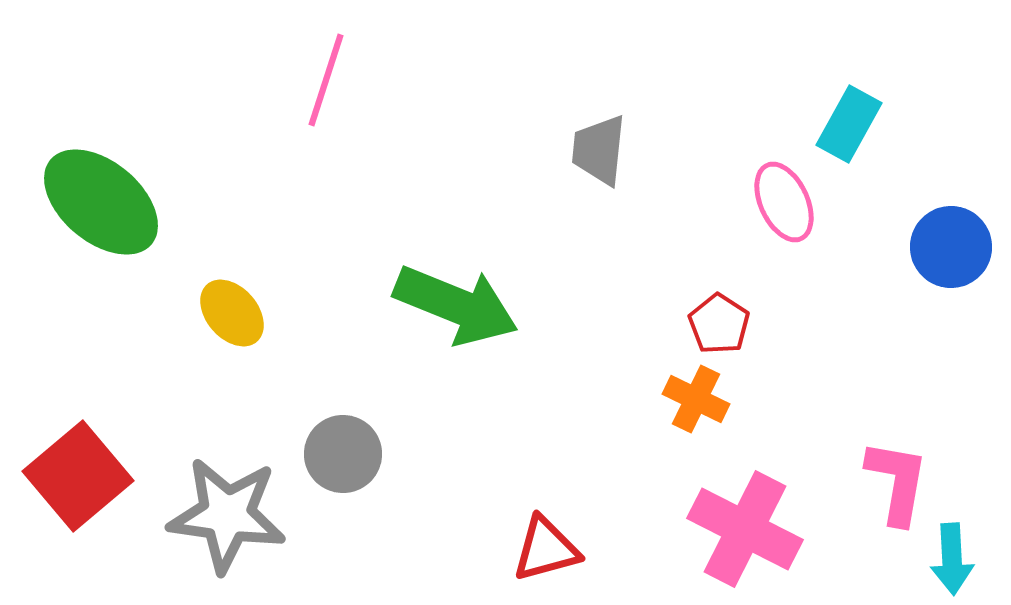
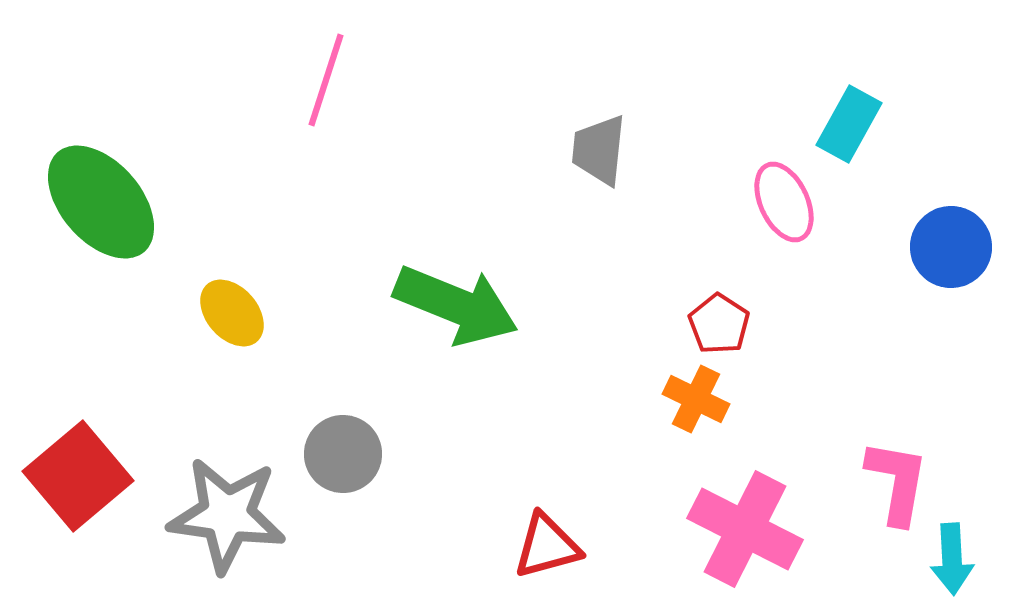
green ellipse: rotated 9 degrees clockwise
red triangle: moved 1 px right, 3 px up
